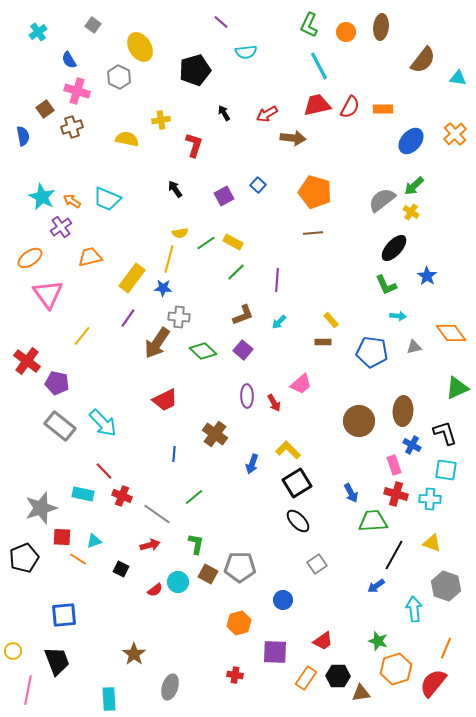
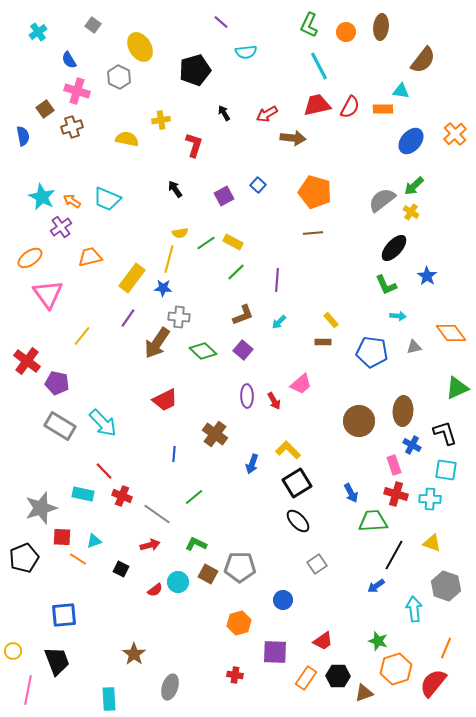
cyan triangle at (458, 78): moved 57 px left, 13 px down
red arrow at (274, 403): moved 2 px up
gray rectangle at (60, 426): rotated 8 degrees counterclockwise
green L-shape at (196, 544): rotated 75 degrees counterclockwise
brown triangle at (361, 693): moved 3 px right; rotated 12 degrees counterclockwise
